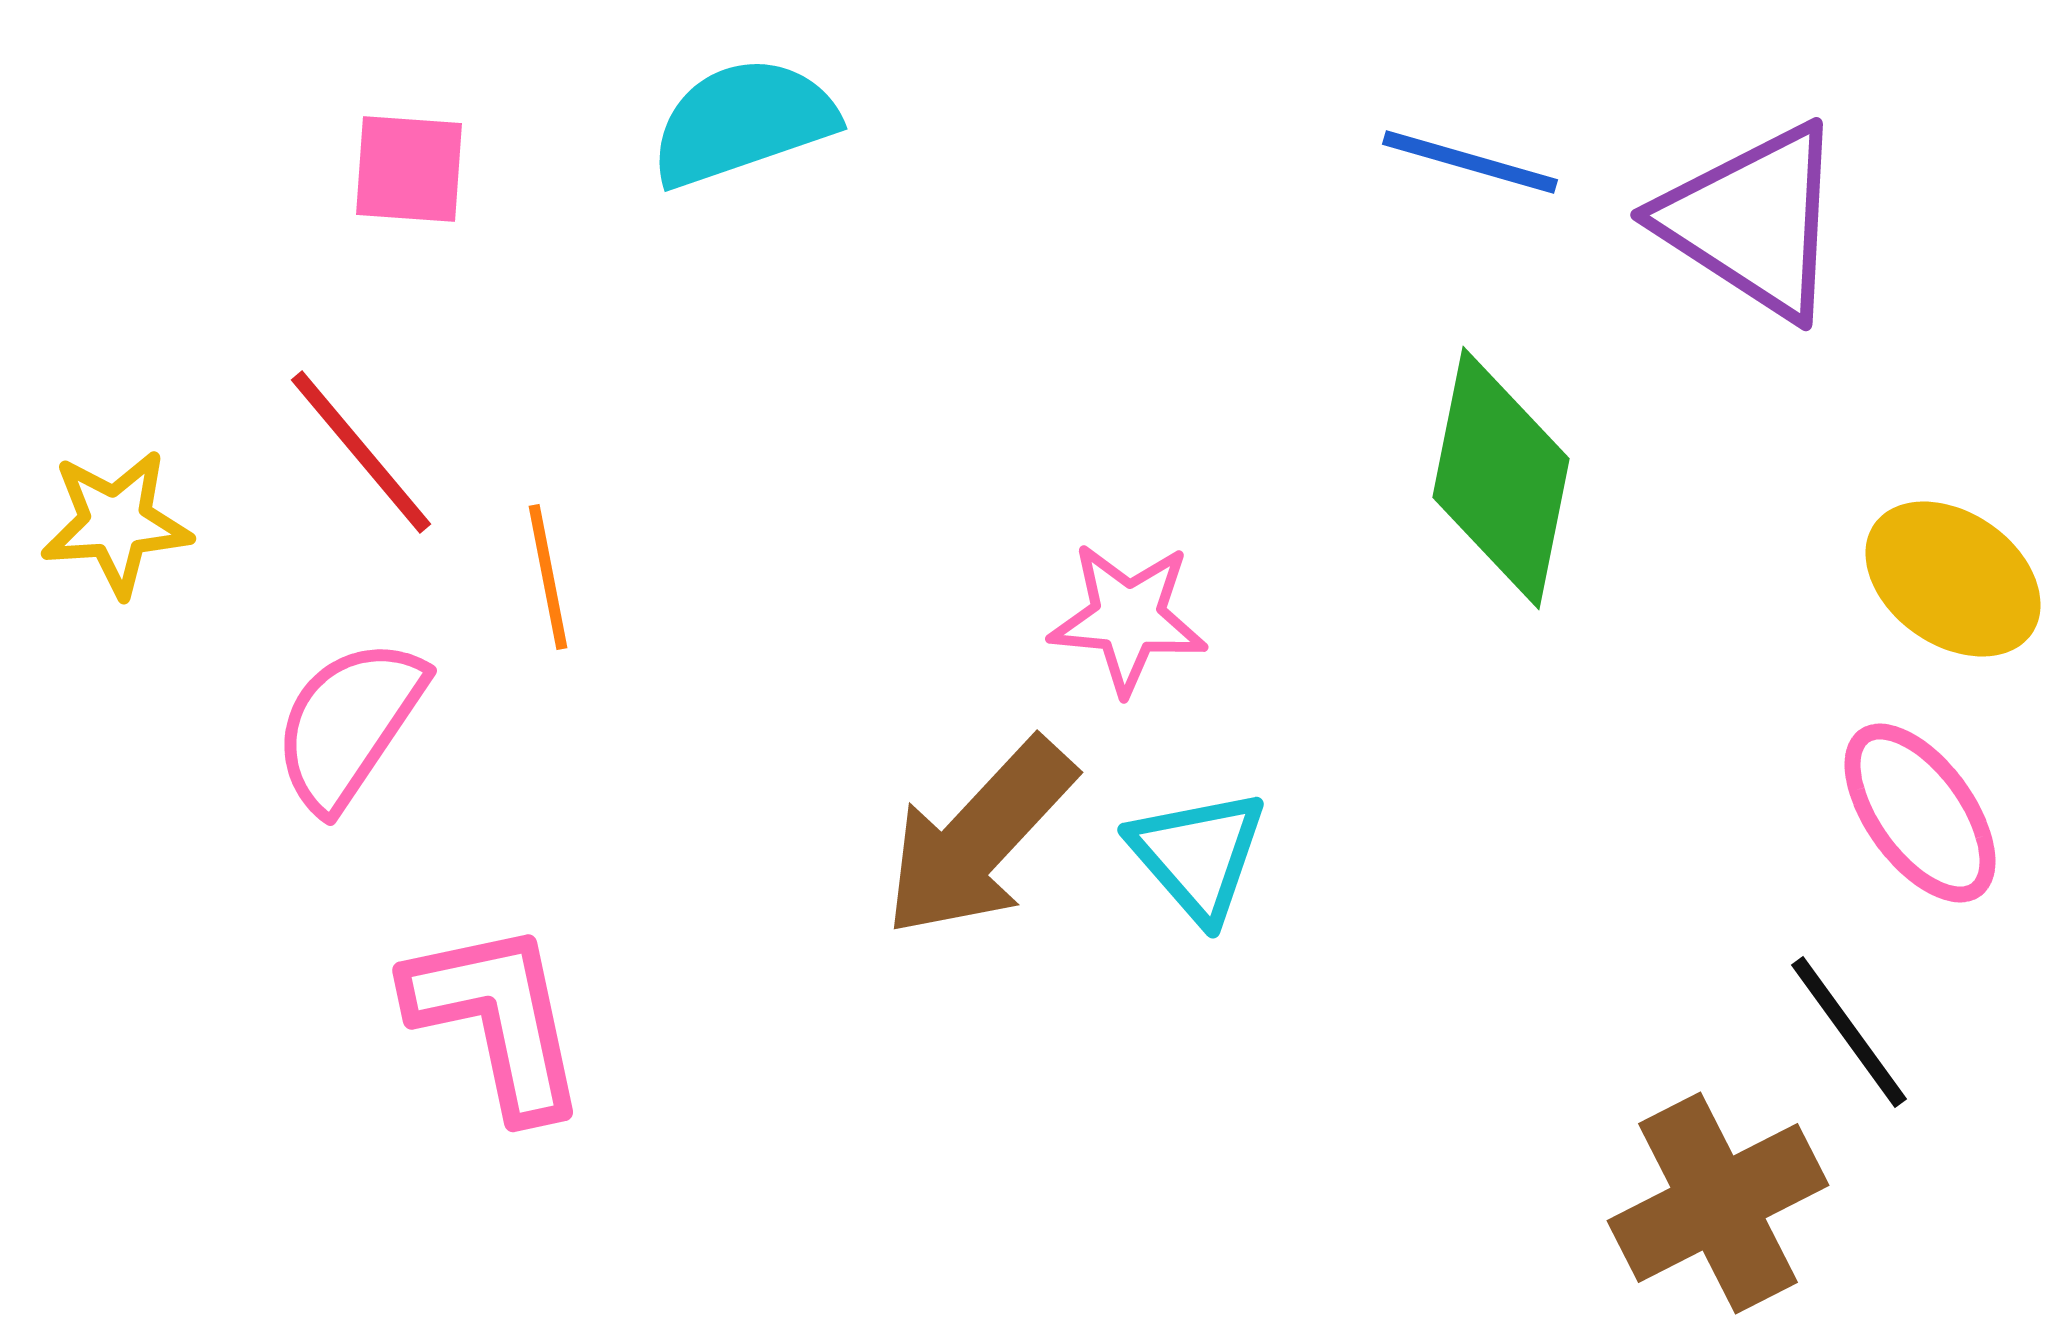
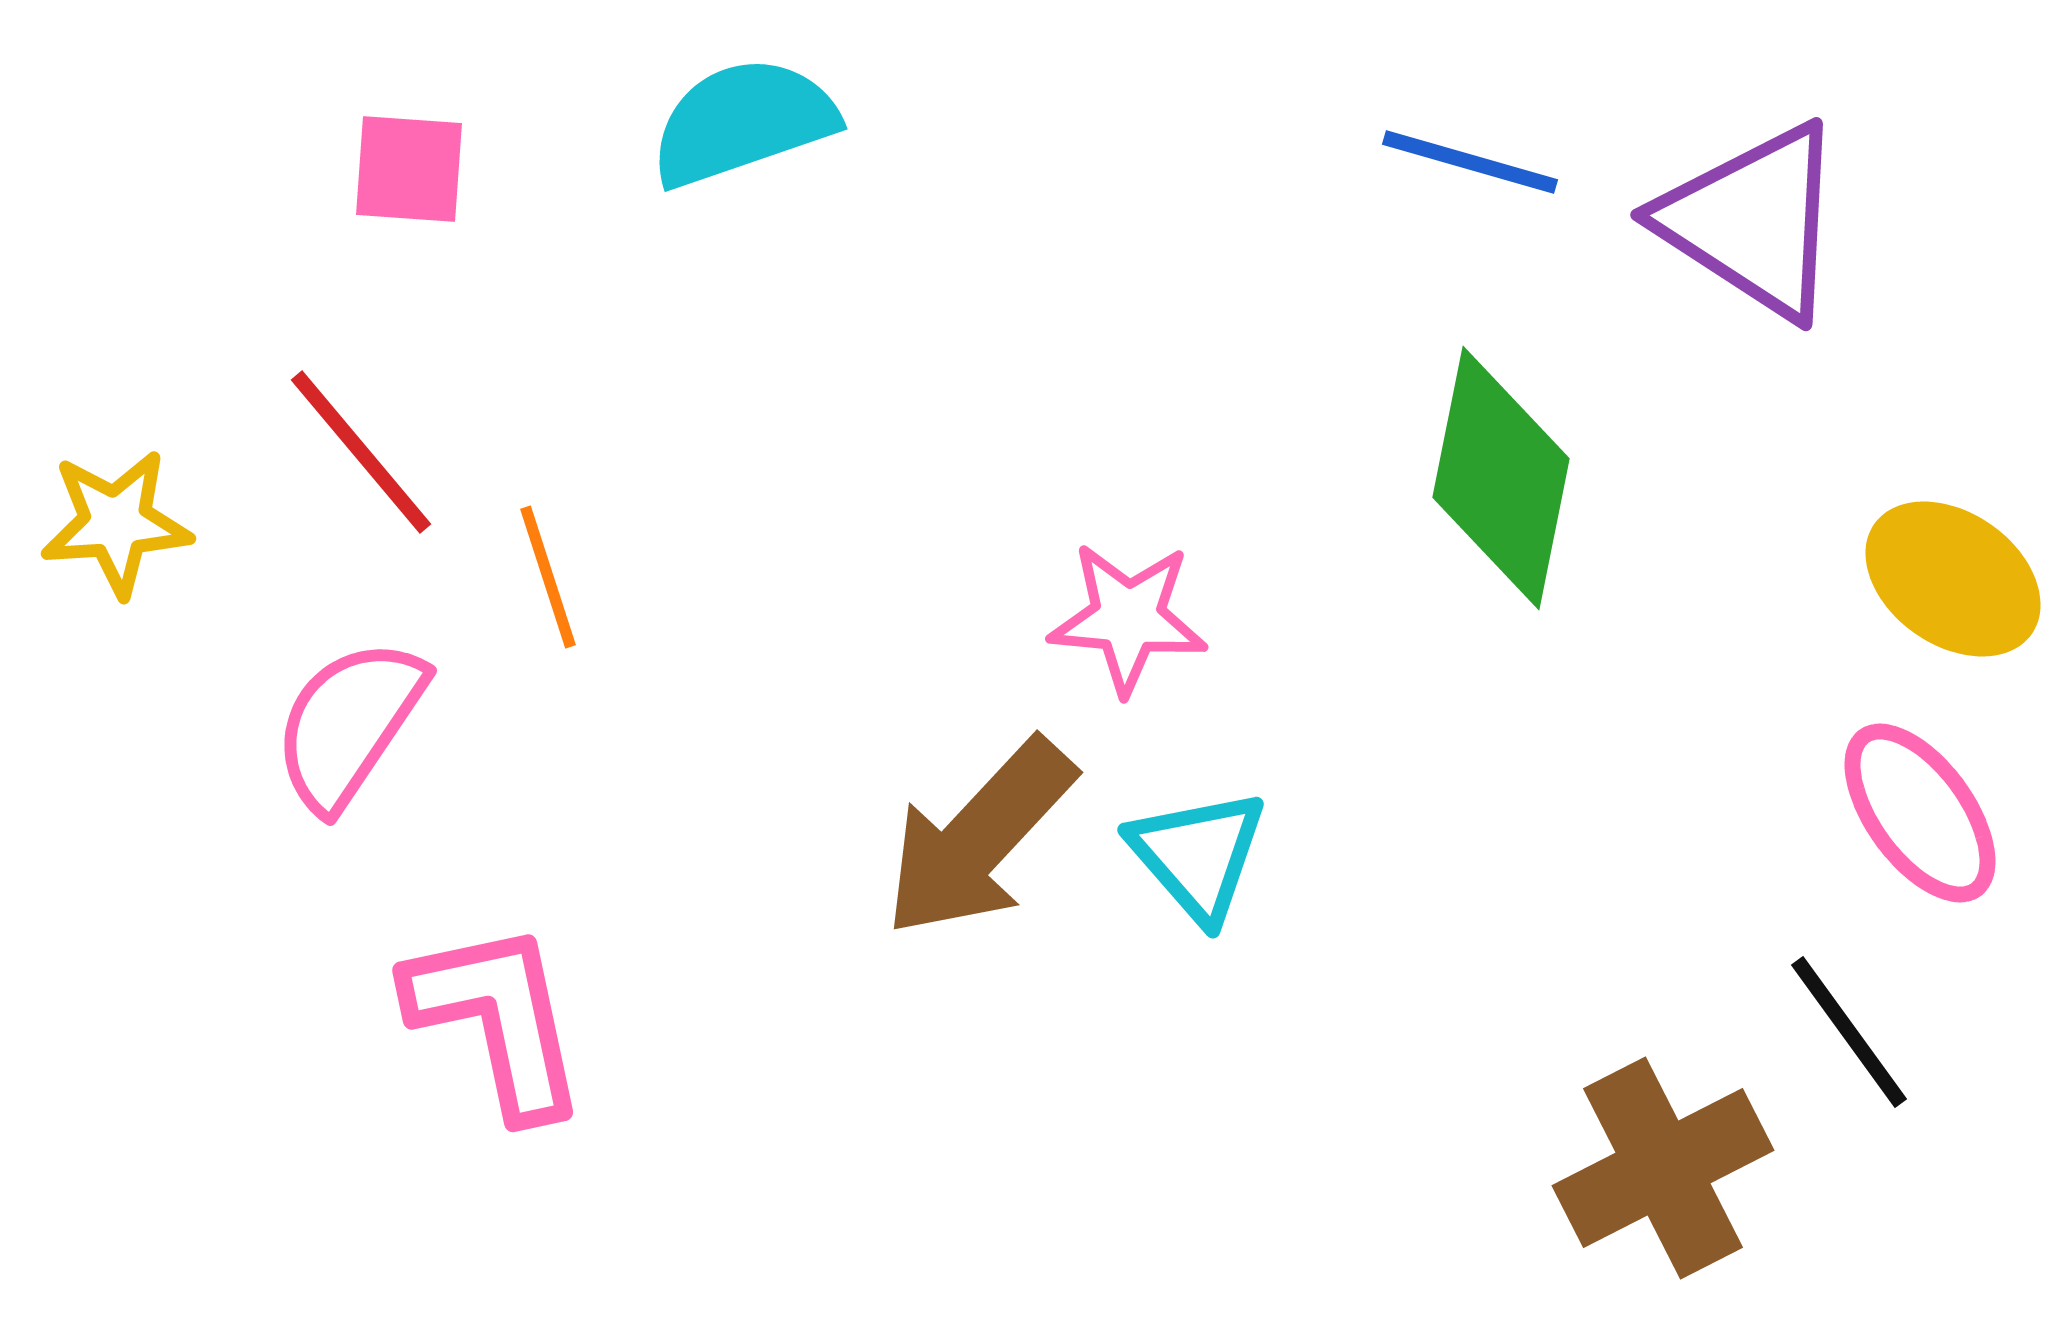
orange line: rotated 7 degrees counterclockwise
brown cross: moved 55 px left, 35 px up
